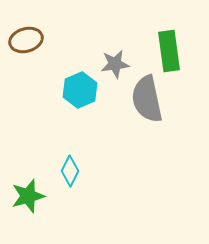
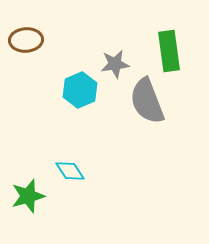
brown ellipse: rotated 12 degrees clockwise
gray semicircle: moved 2 px down; rotated 9 degrees counterclockwise
cyan diamond: rotated 60 degrees counterclockwise
